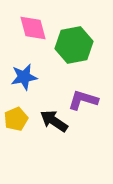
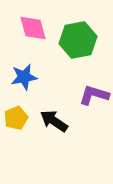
green hexagon: moved 4 px right, 5 px up
purple L-shape: moved 11 px right, 5 px up
yellow pentagon: moved 1 px up
